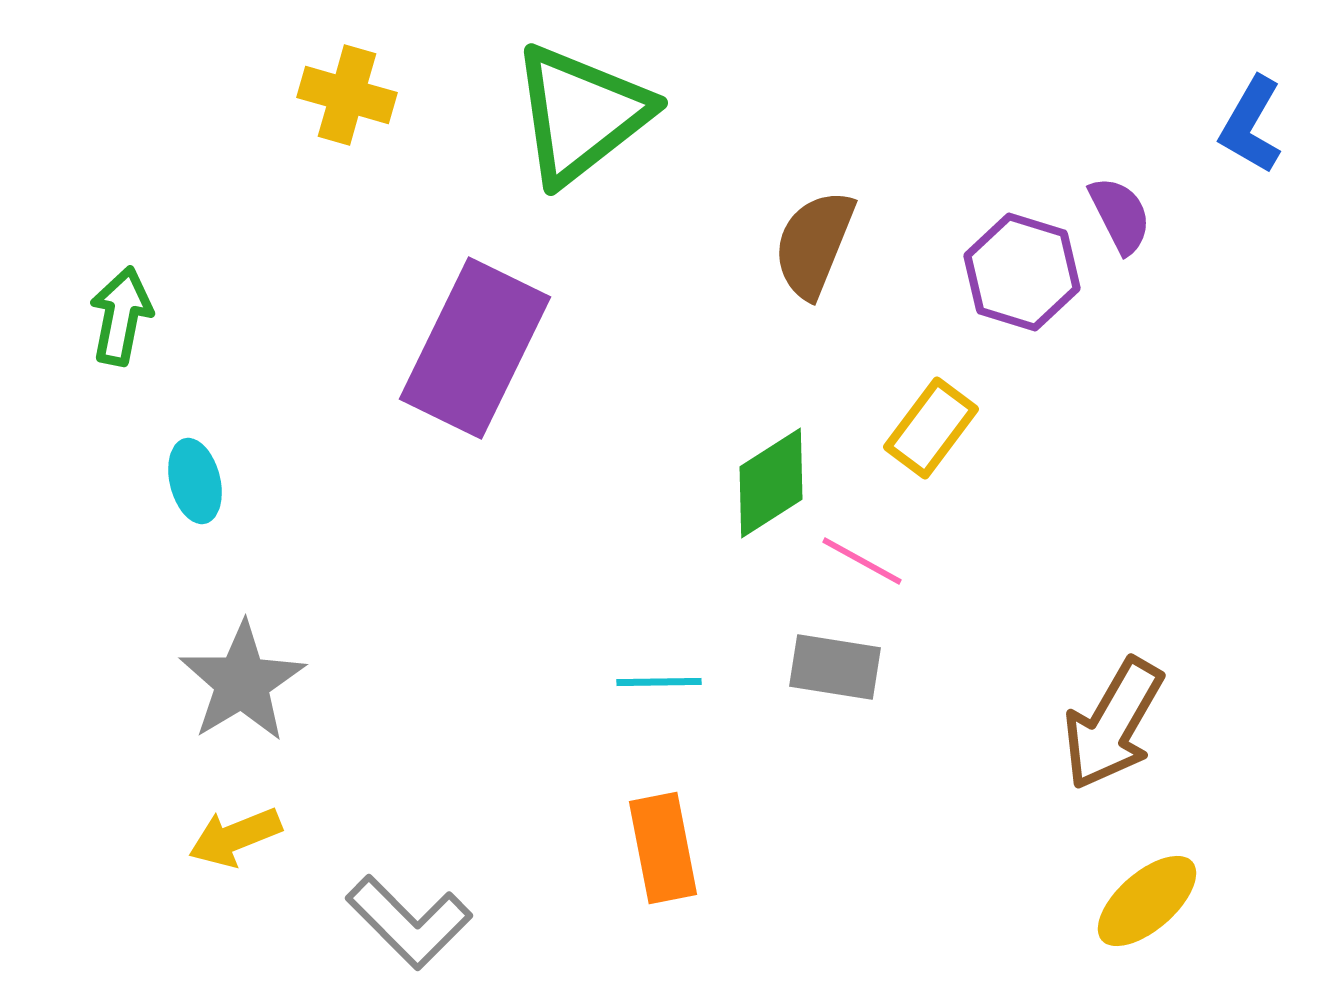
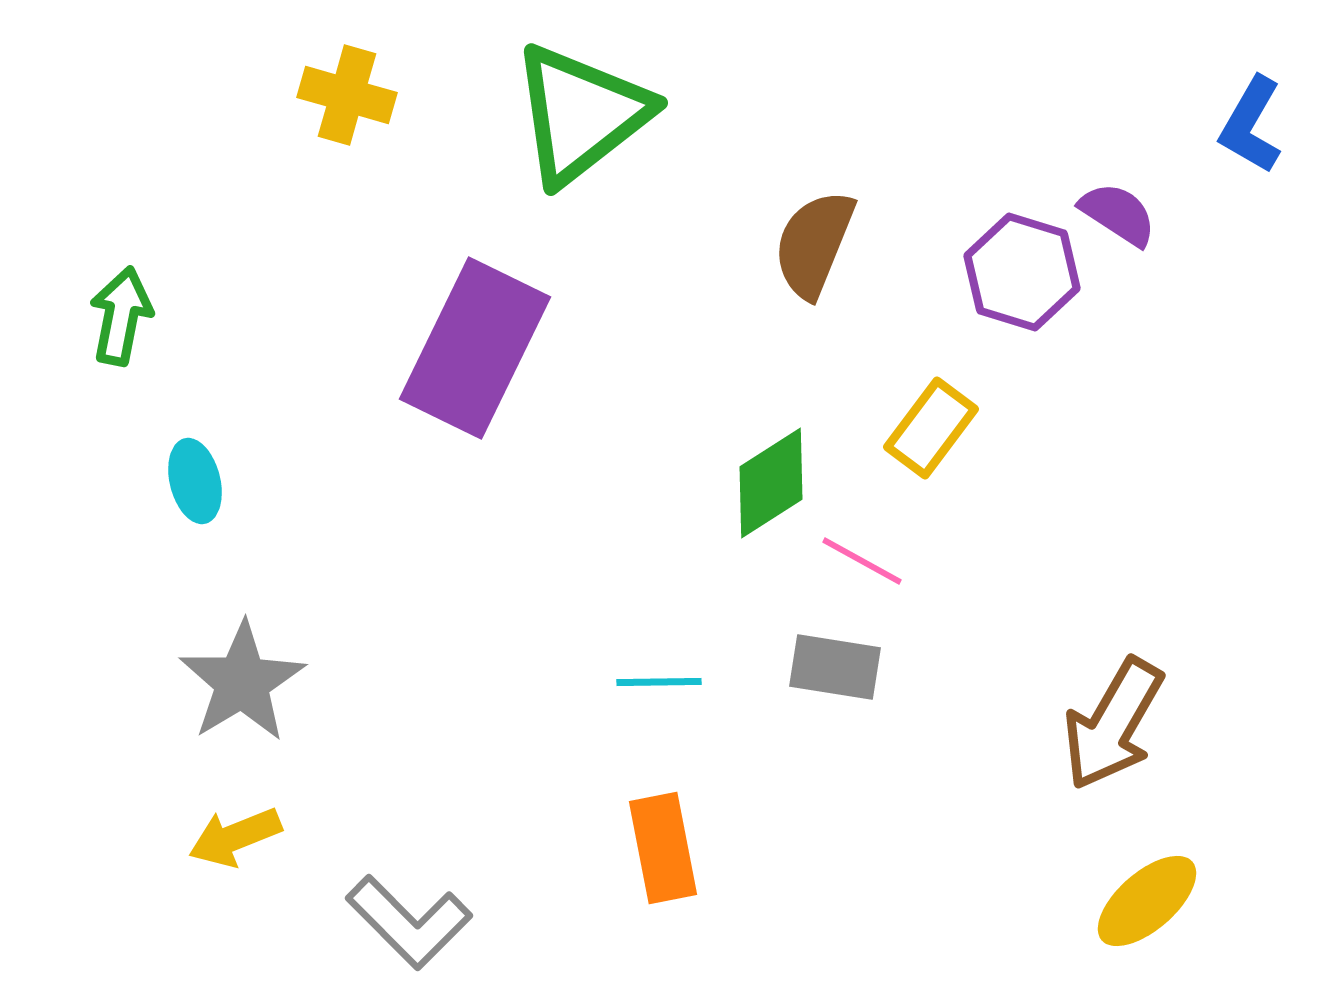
purple semicircle: moved 2 px left, 1 px up; rotated 30 degrees counterclockwise
